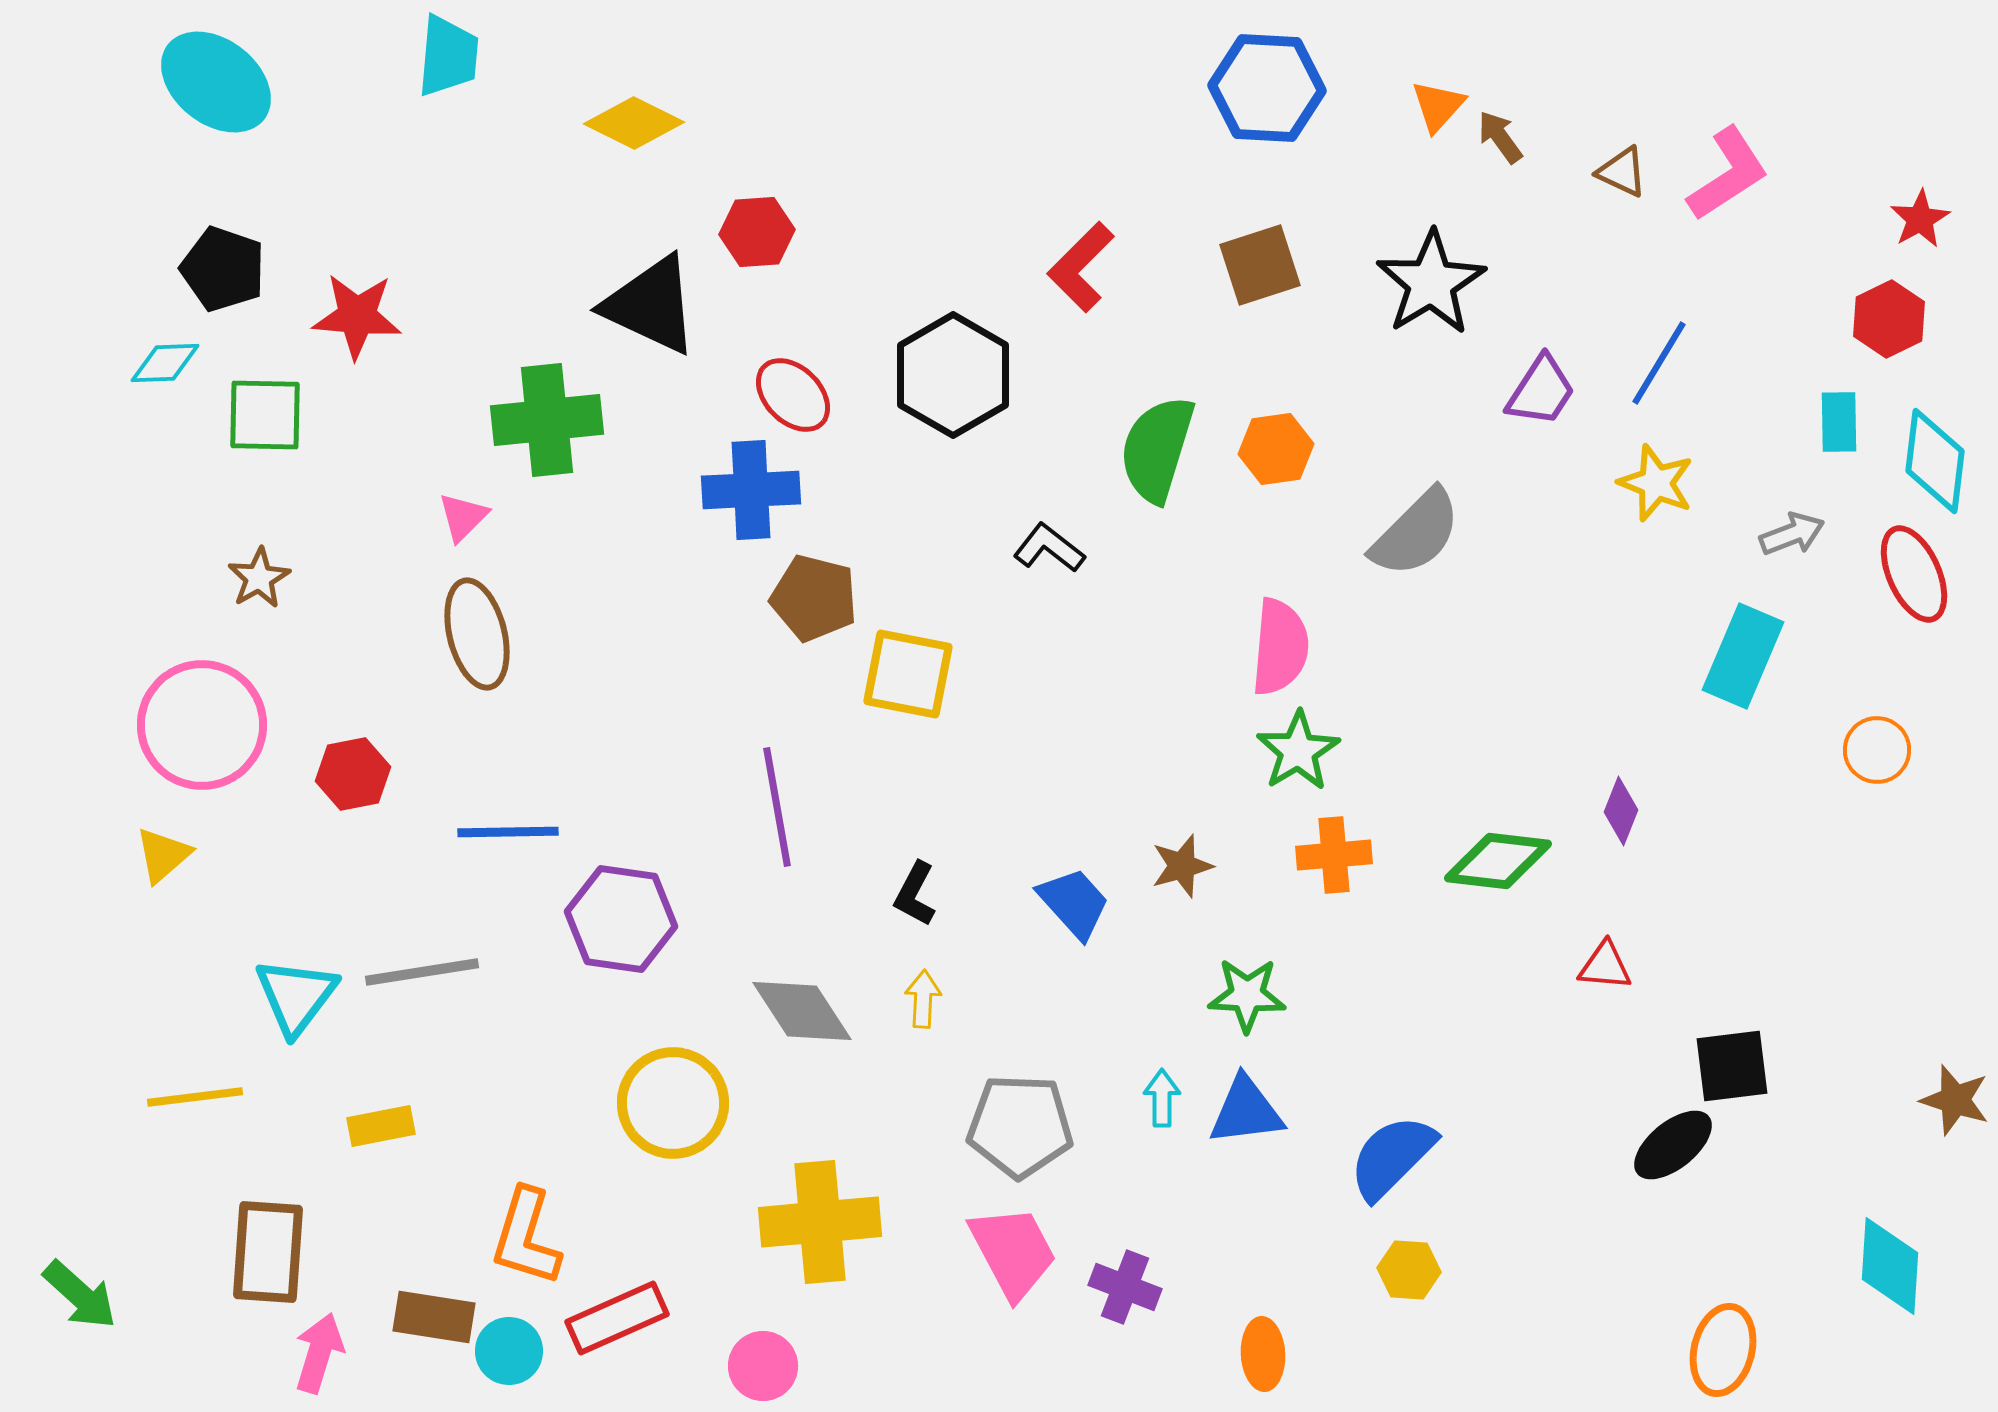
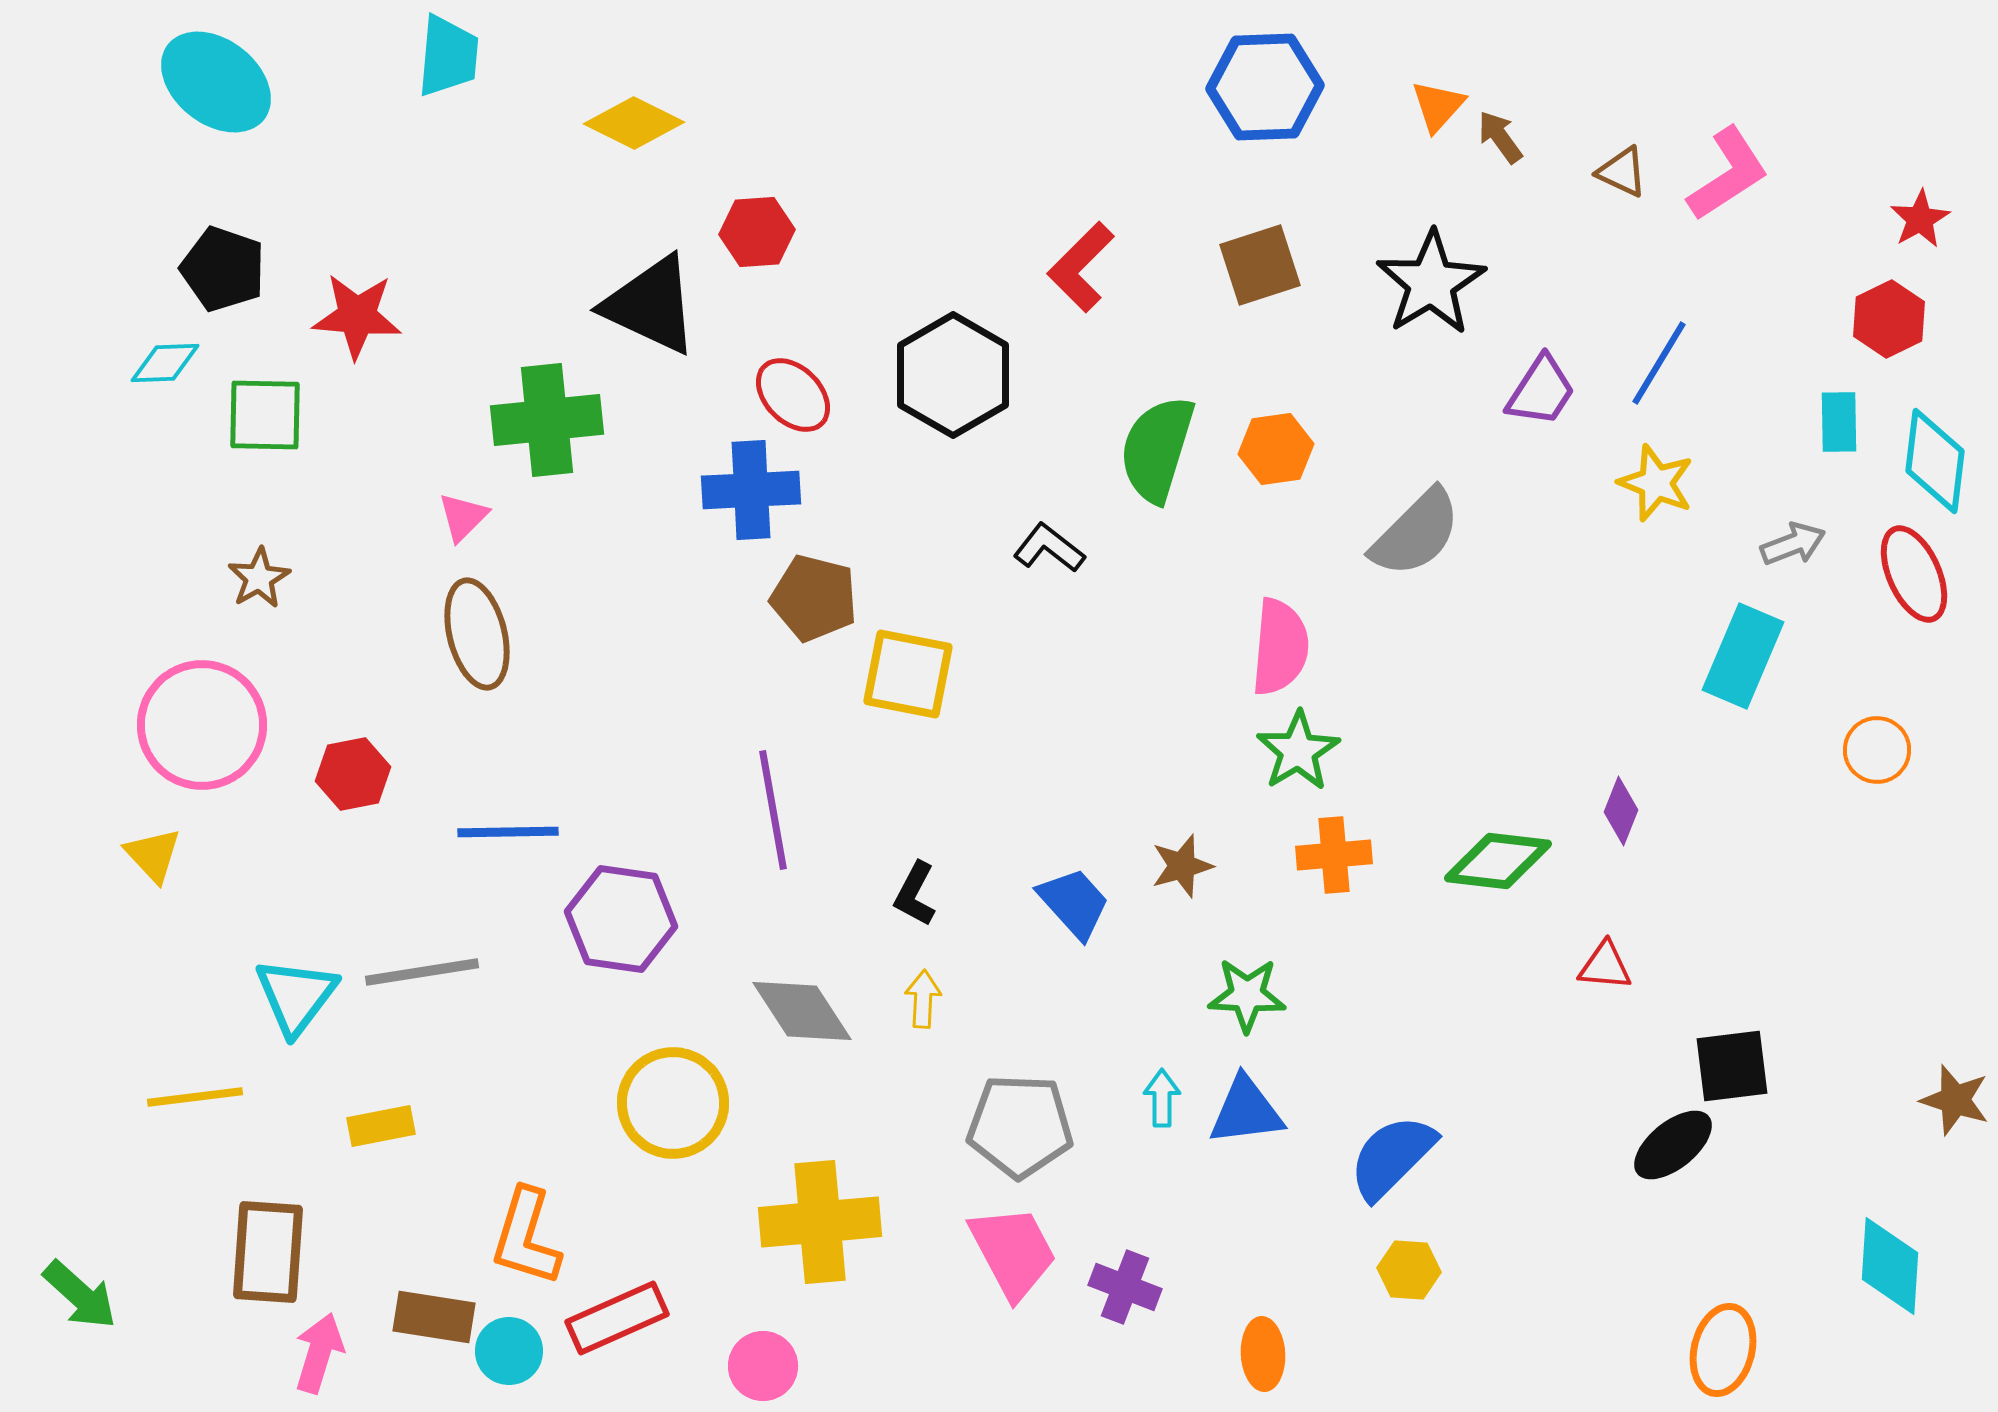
blue hexagon at (1267, 88): moved 2 px left, 1 px up; rotated 5 degrees counterclockwise
gray arrow at (1792, 534): moved 1 px right, 10 px down
purple line at (777, 807): moved 4 px left, 3 px down
yellow triangle at (163, 855): moved 10 px left; rotated 32 degrees counterclockwise
